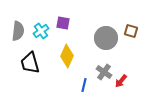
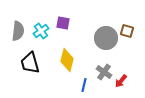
brown square: moved 4 px left
yellow diamond: moved 4 px down; rotated 10 degrees counterclockwise
